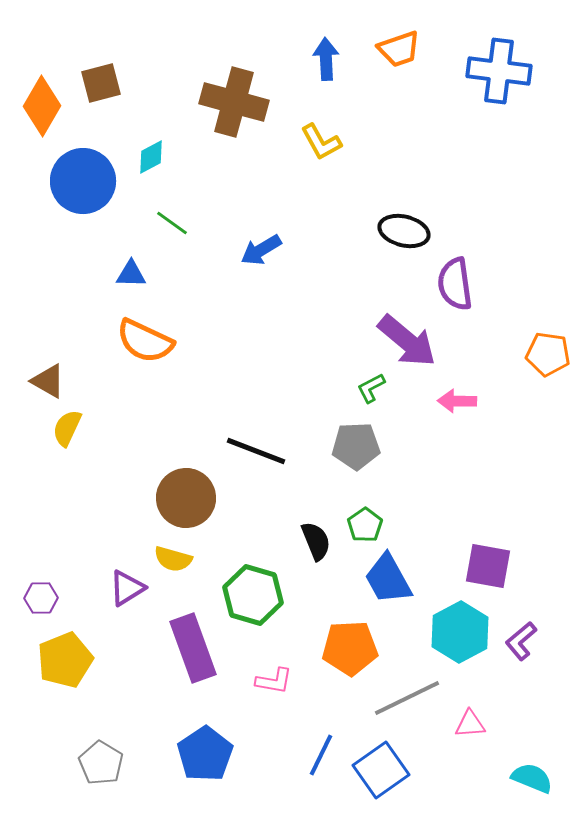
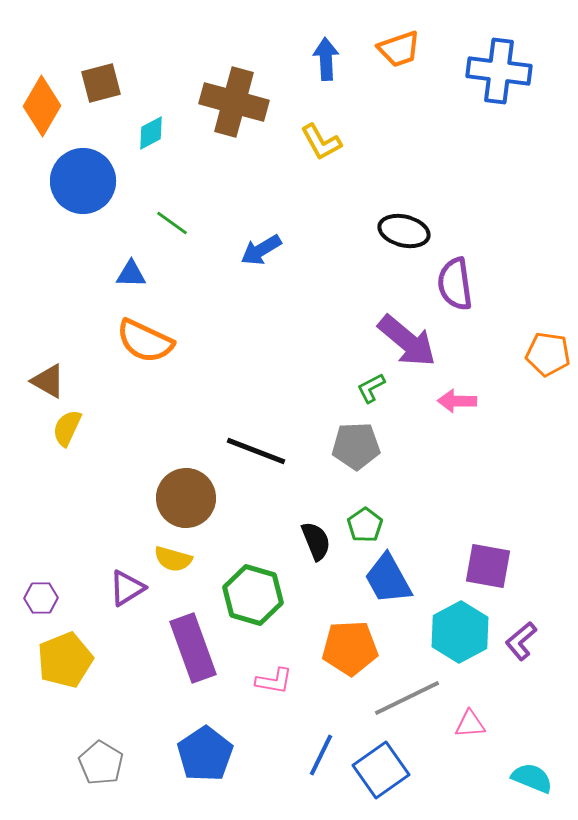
cyan diamond at (151, 157): moved 24 px up
